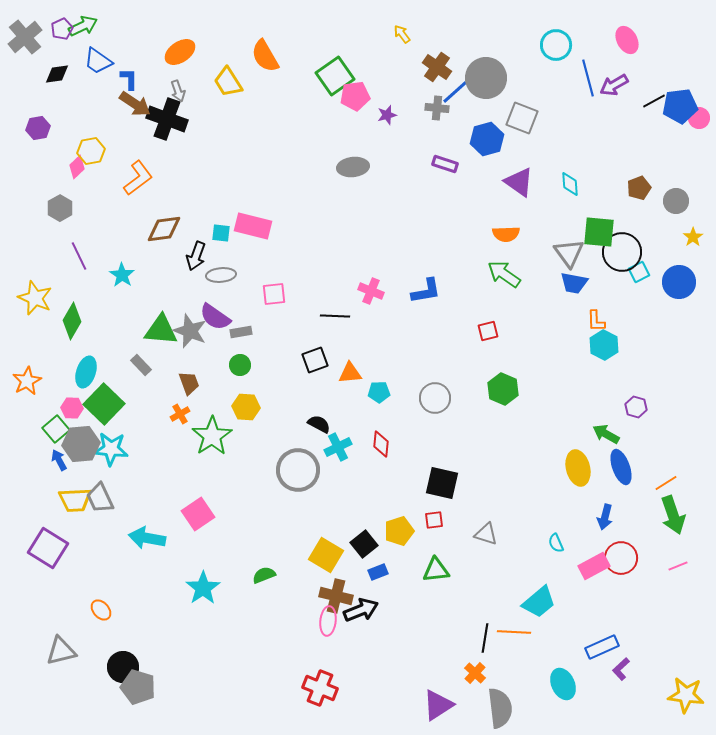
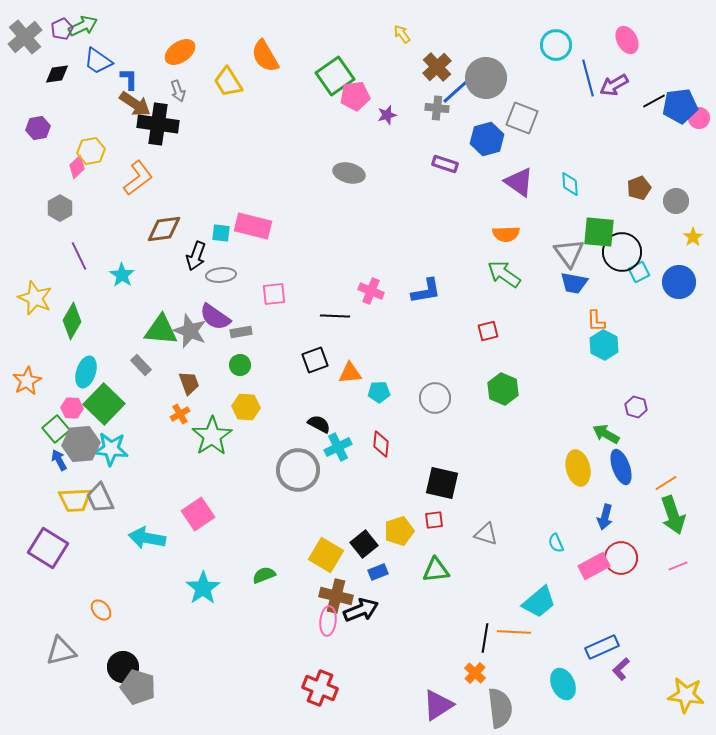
brown cross at (437, 67): rotated 12 degrees clockwise
black cross at (167, 119): moved 9 px left, 5 px down; rotated 12 degrees counterclockwise
gray ellipse at (353, 167): moved 4 px left, 6 px down; rotated 20 degrees clockwise
